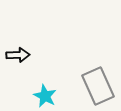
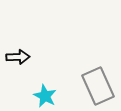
black arrow: moved 2 px down
